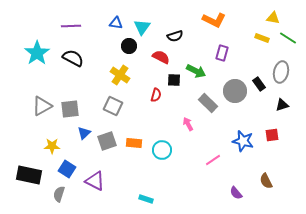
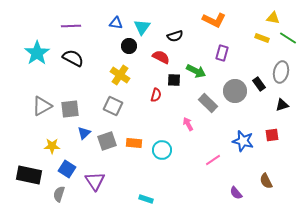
purple triangle at (95, 181): rotated 30 degrees clockwise
